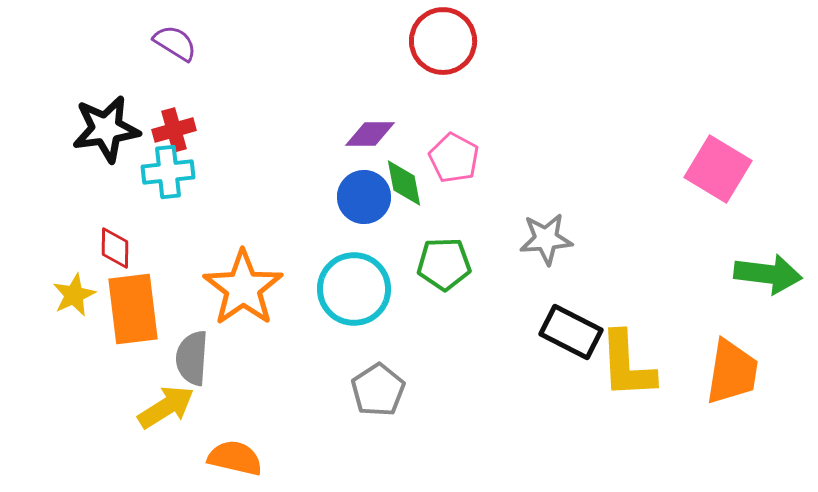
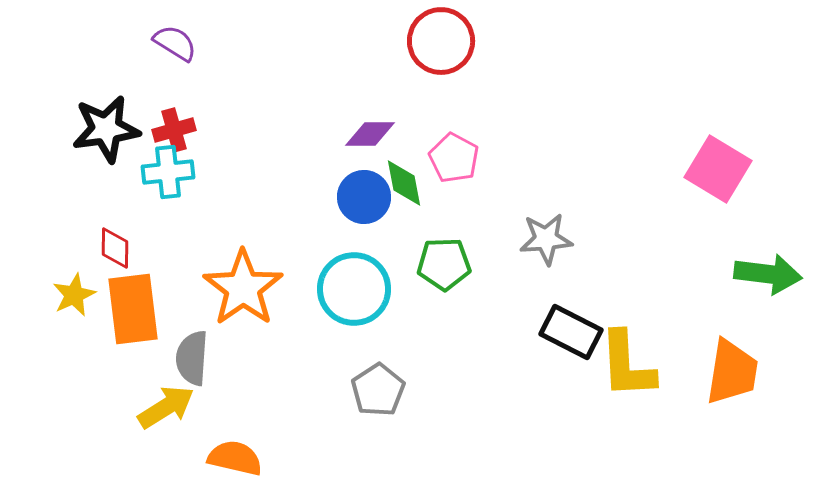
red circle: moved 2 px left
